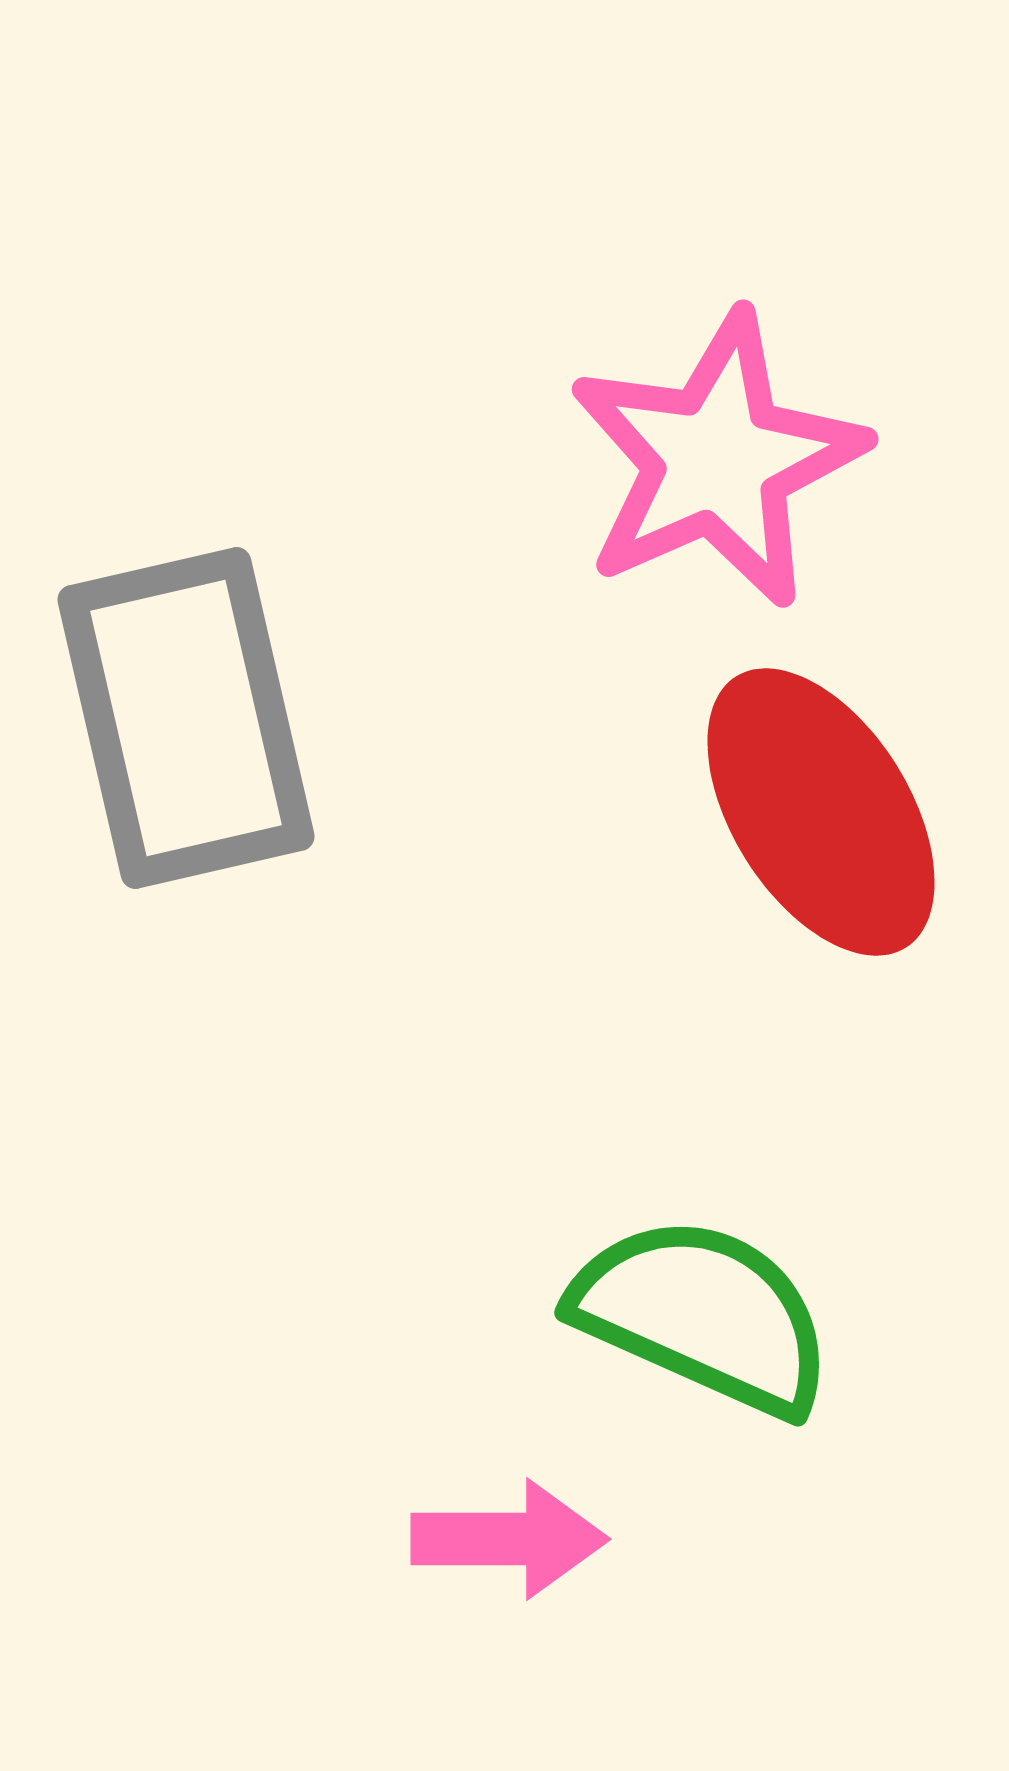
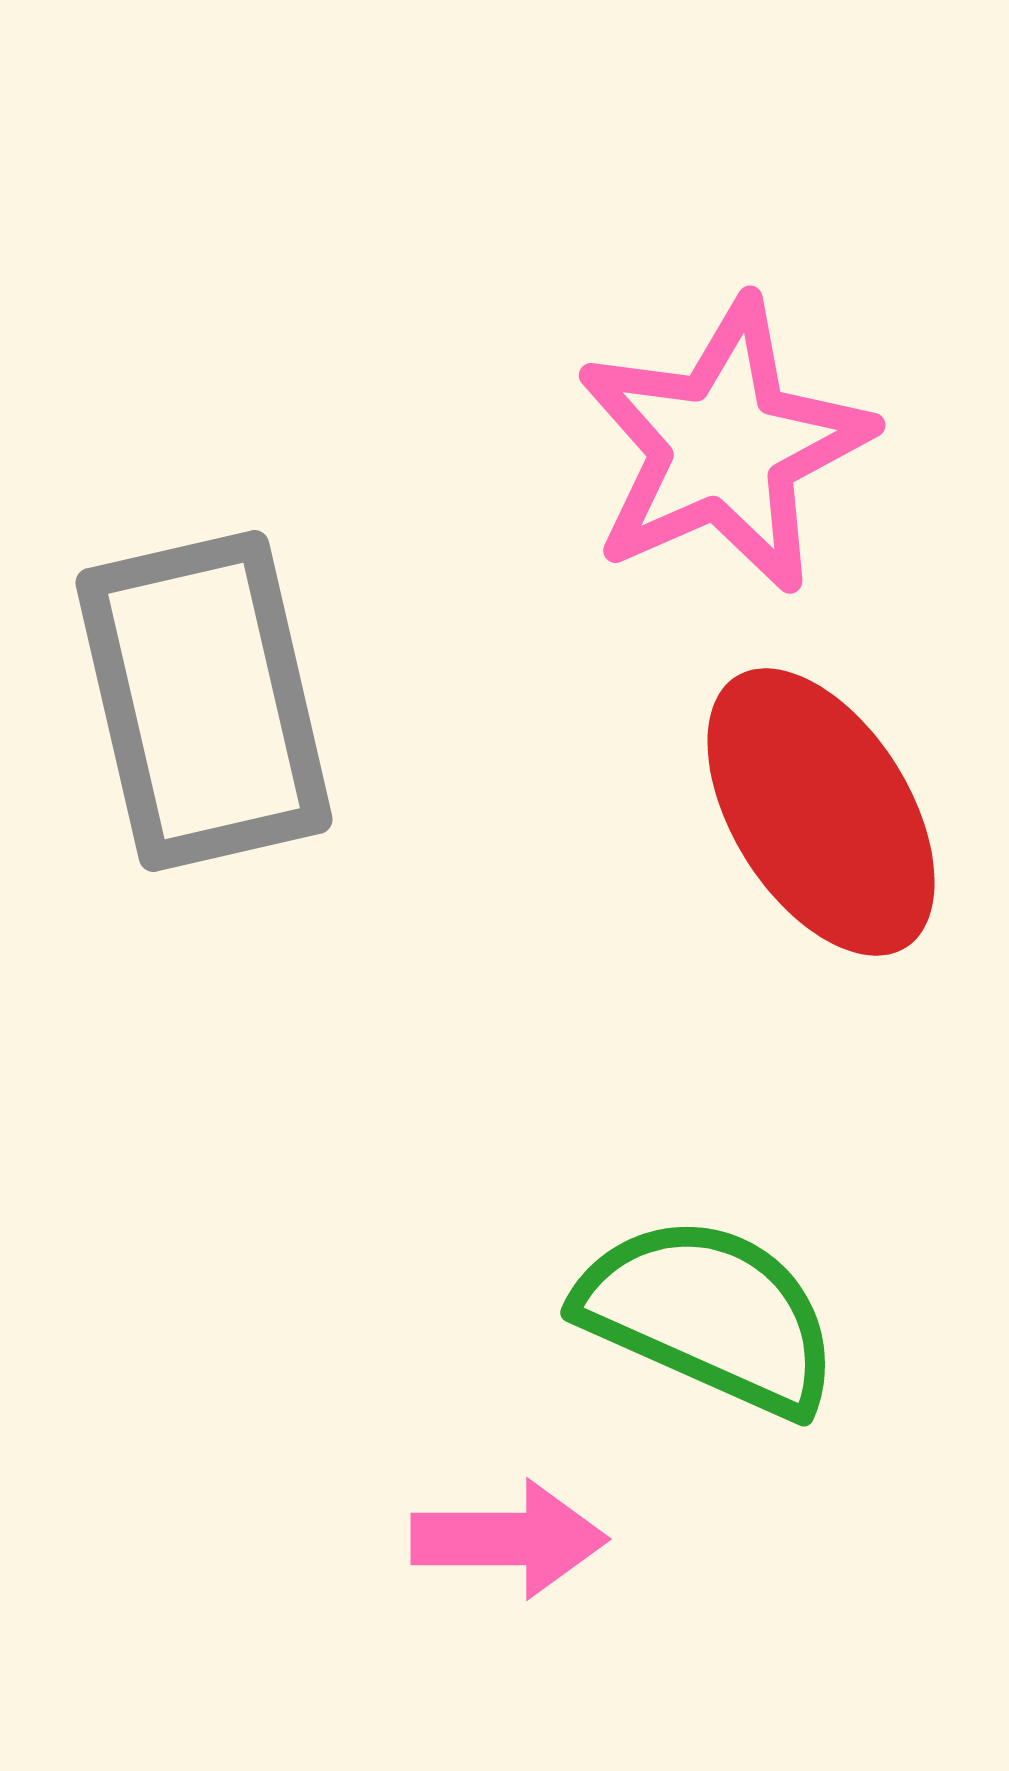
pink star: moved 7 px right, 14 px up
gray rectangle: moved 18 px right, 17 px up
green semicircle: moved 6 px right
